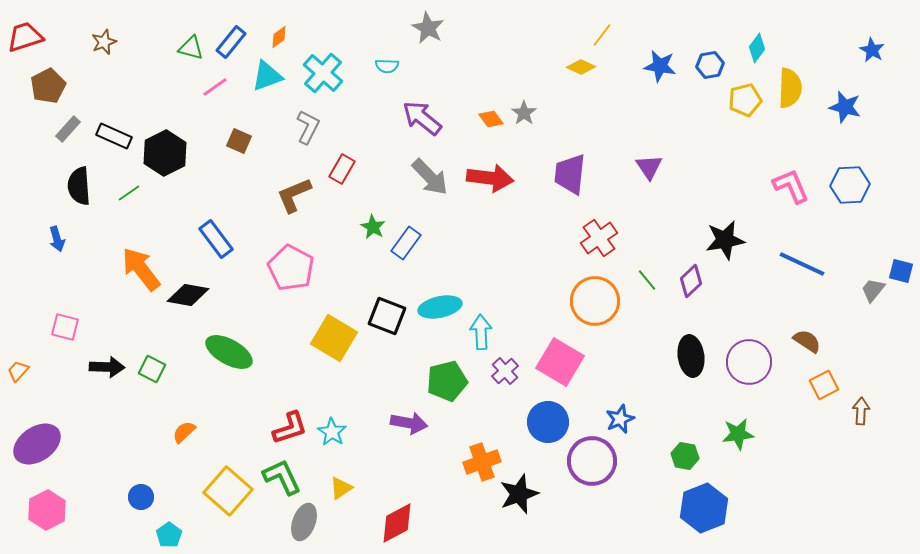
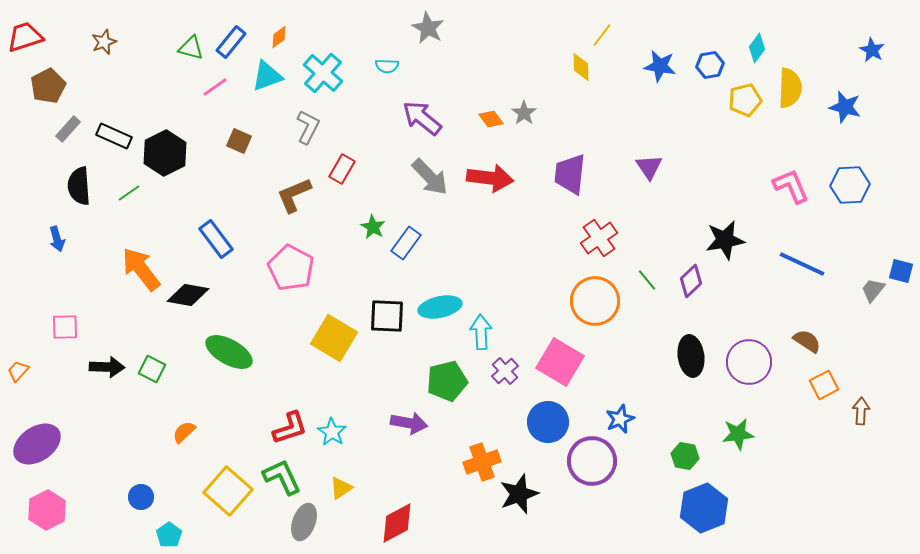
yellow diamond at (581, 67): rotated 64 degrees clockwise
black square at (387, 316): rotated 18 degrees counterclockwise
pink square at (65, 327): rotated 16 degrees counterclockwise
